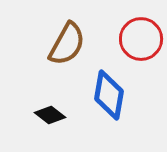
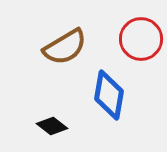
brown semicircle: moved 2 px left, 3 px down; rotated 30 degrees clockwise
black diamond: moved 2 px right, 11 px down
